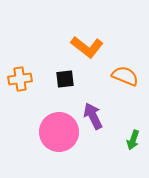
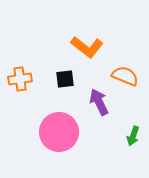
purple arrow: moved 6 px right, 14 px up
green arrow: moved 4 px up
